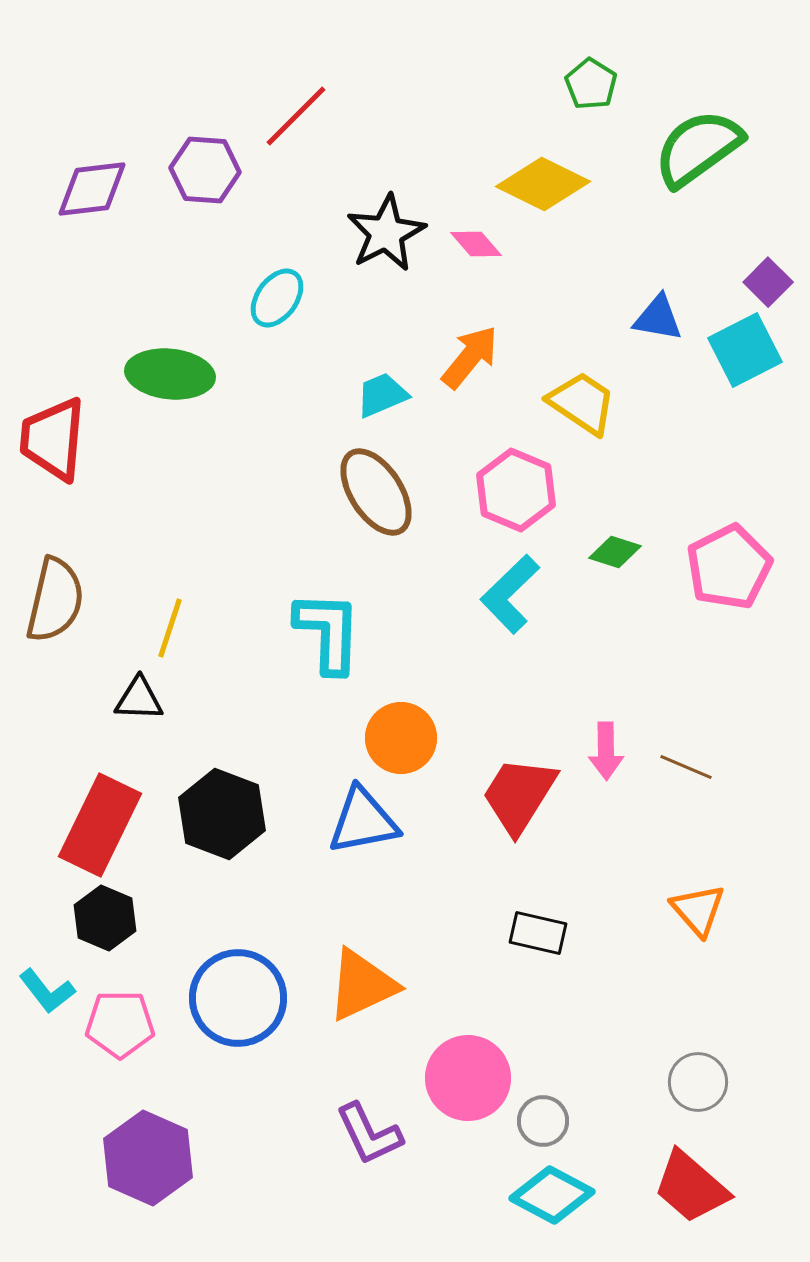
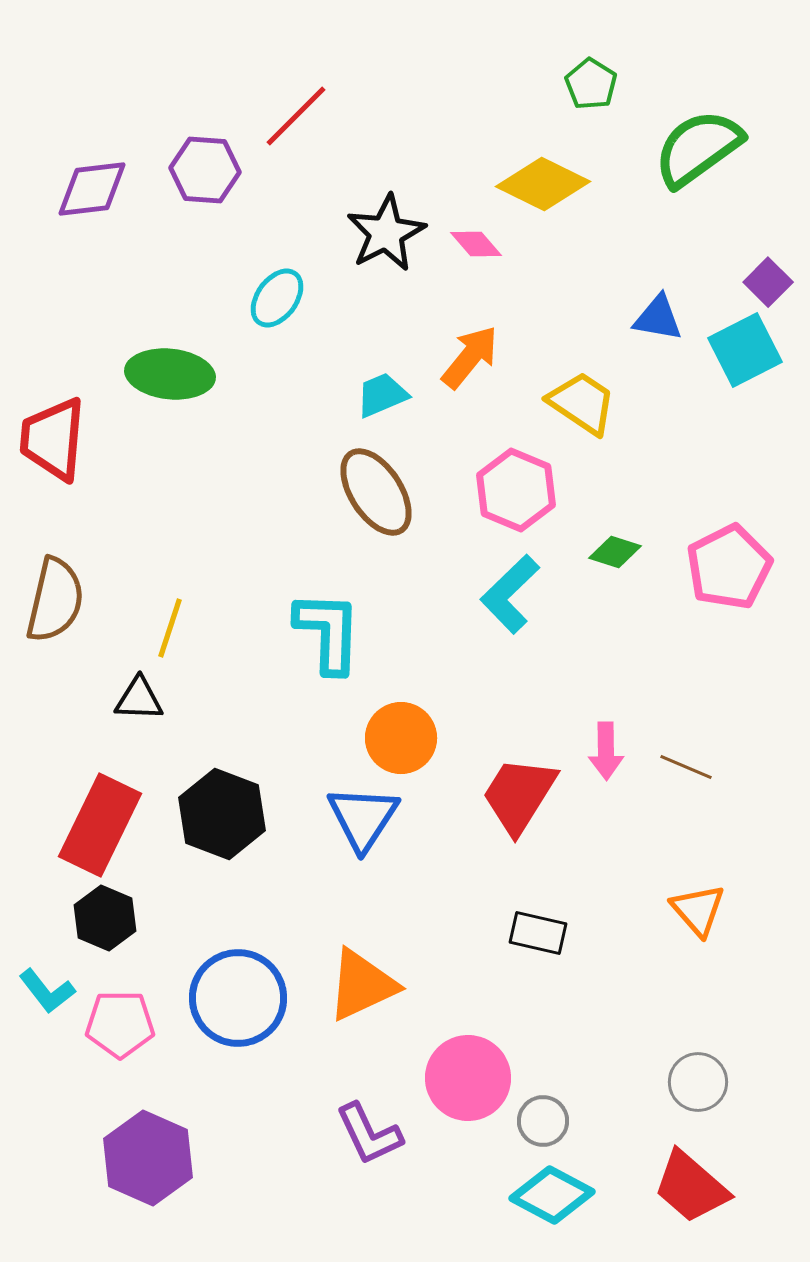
blue triangle at (363, 821): moved 3 px up; rotated 46 degrees counterclockwise
